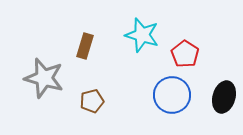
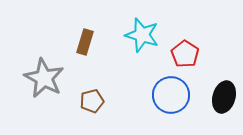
brown rectangle: moved 4 px up
gray star: rotated 12 degrees clockwise
blue circle: moved 1 px left
